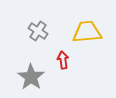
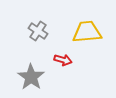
red arrow: rotated 114 degrees clockwise
